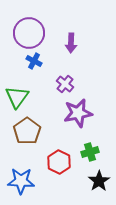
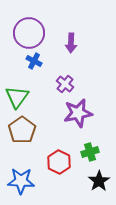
brown pentagon: moved 5 px left, 1 px up
